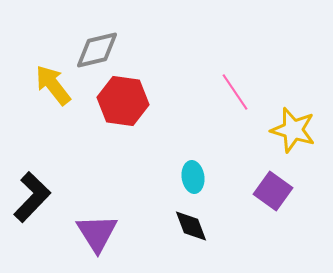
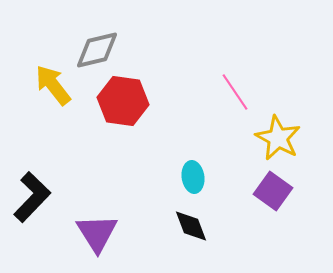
yellow star: moved 15 px left, 8 px down; rotated 12 degrees clockwise
